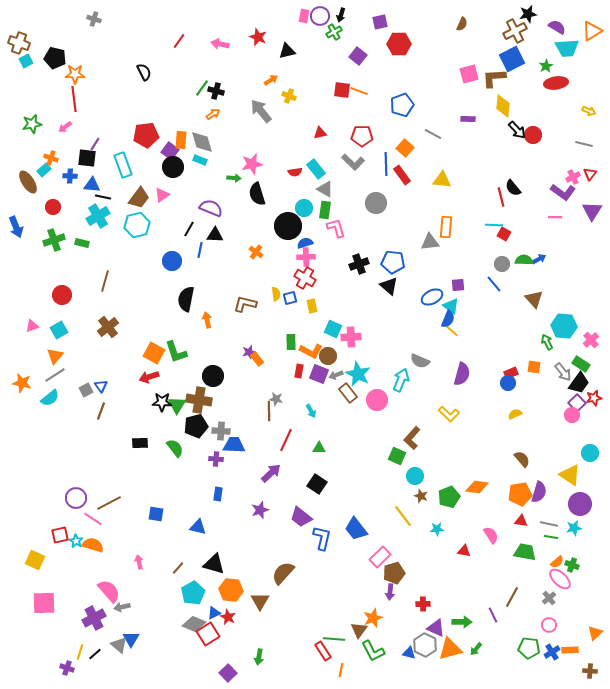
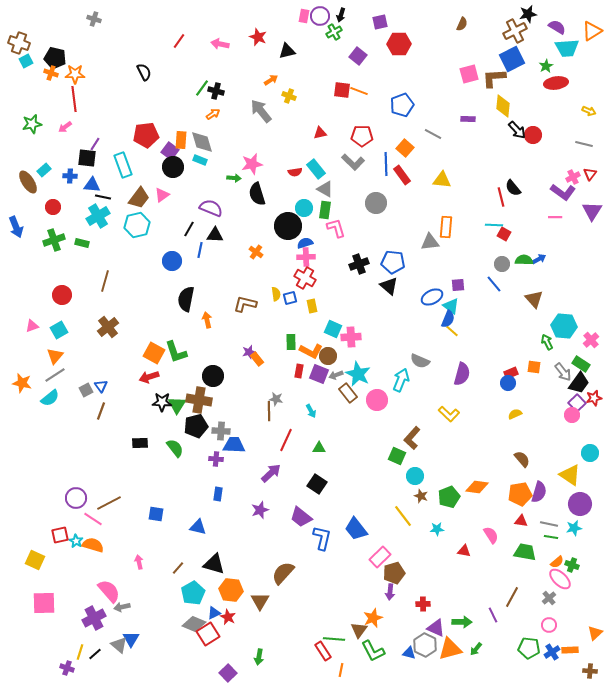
orange cross at (51, 158): moved 85 px up
